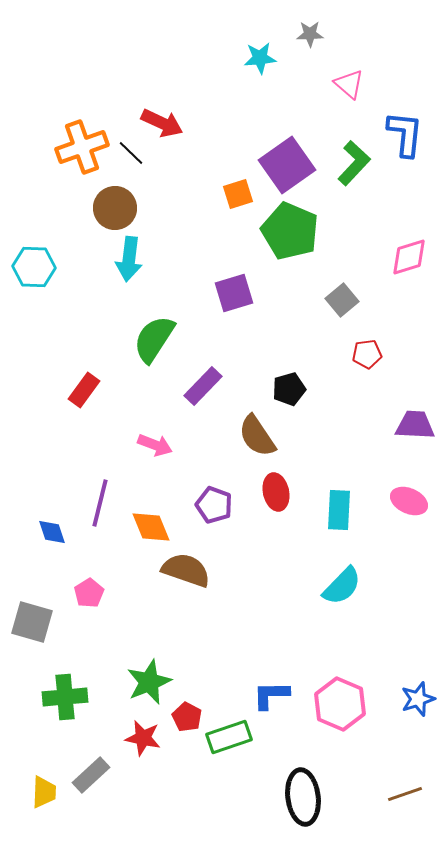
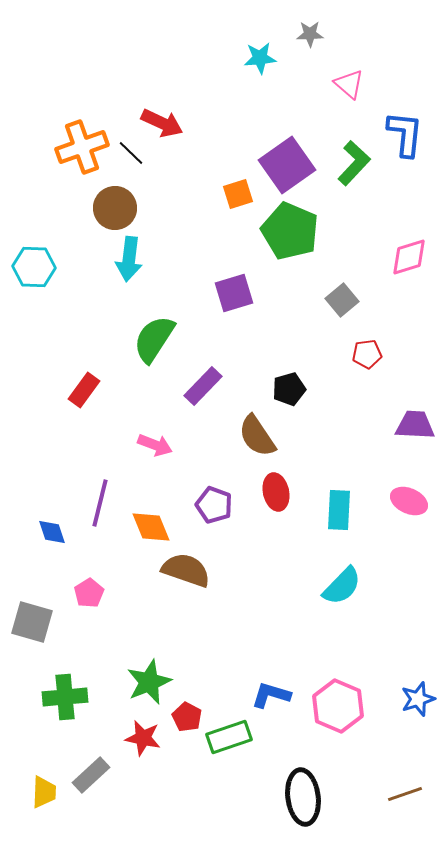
blue L-shape at (271, 695): rotated 18 degrees clockwise
pink hexagon at (340, 704): moved 2 px left, 2 px down
